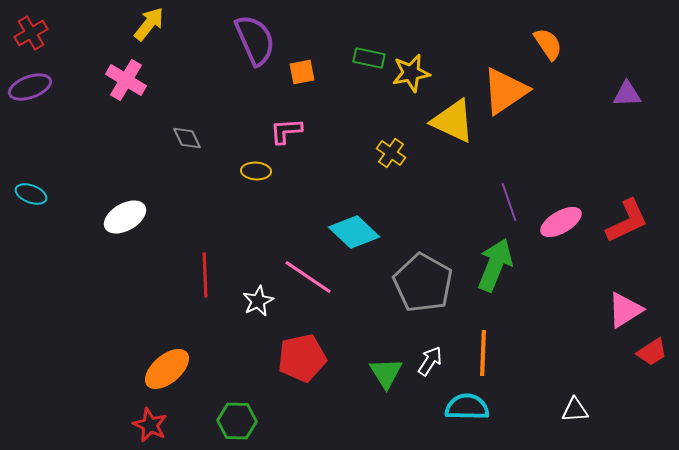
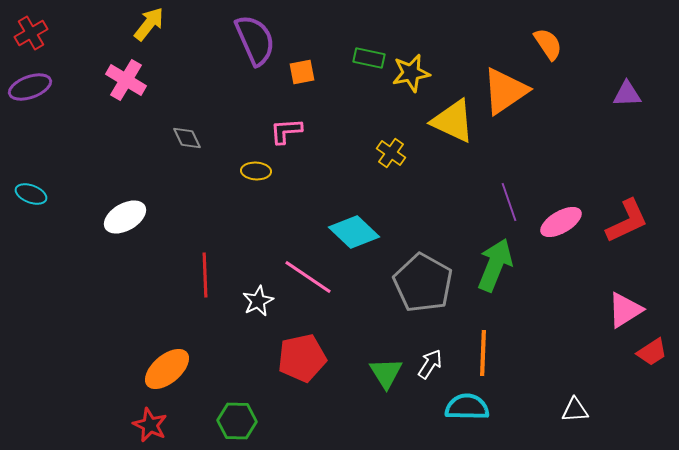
white arrow: moved 3 px down
